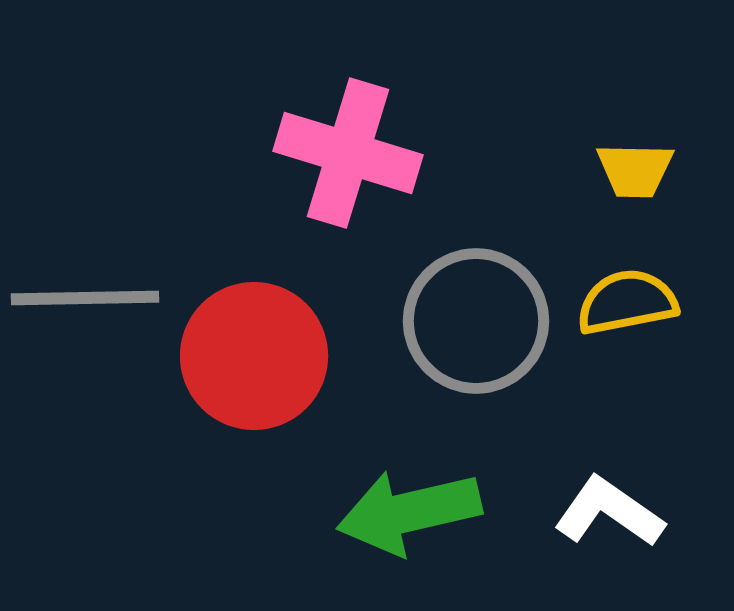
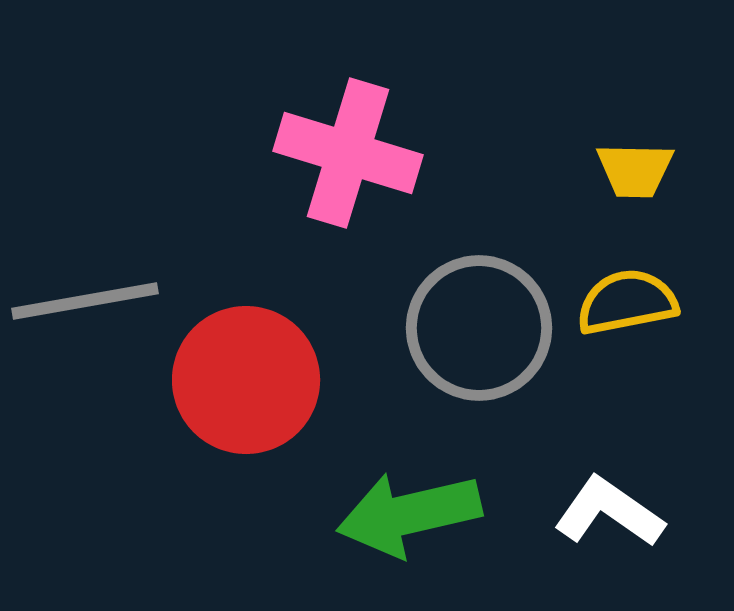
gray line: moved 3 px down; rotated 9 degrees counterclockwise
gray circle: moved 3 px right, 7 px down
red circle: moved 8 px left, 24 px down
green arrow: moved 2 px down
